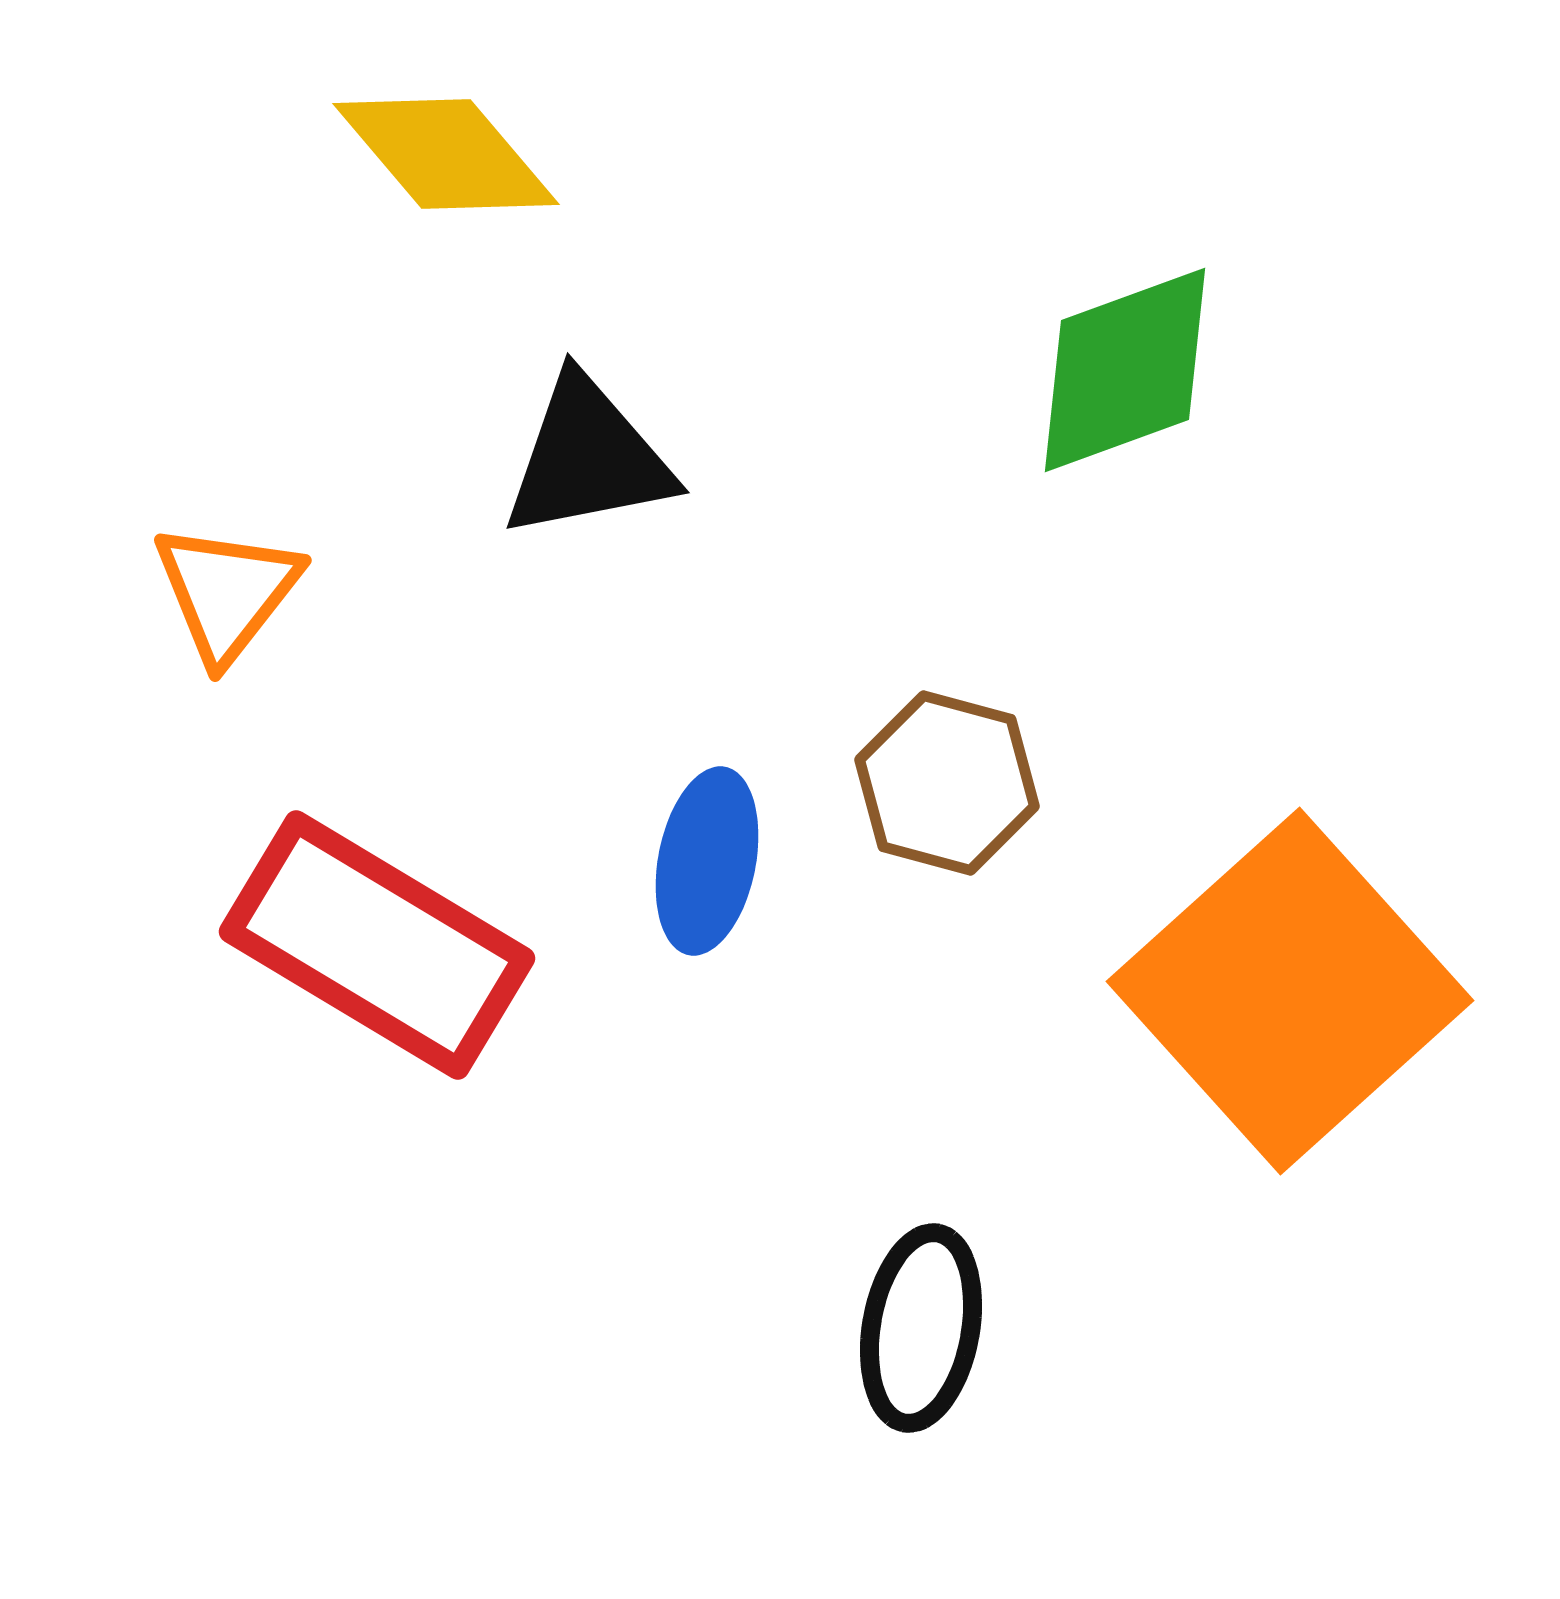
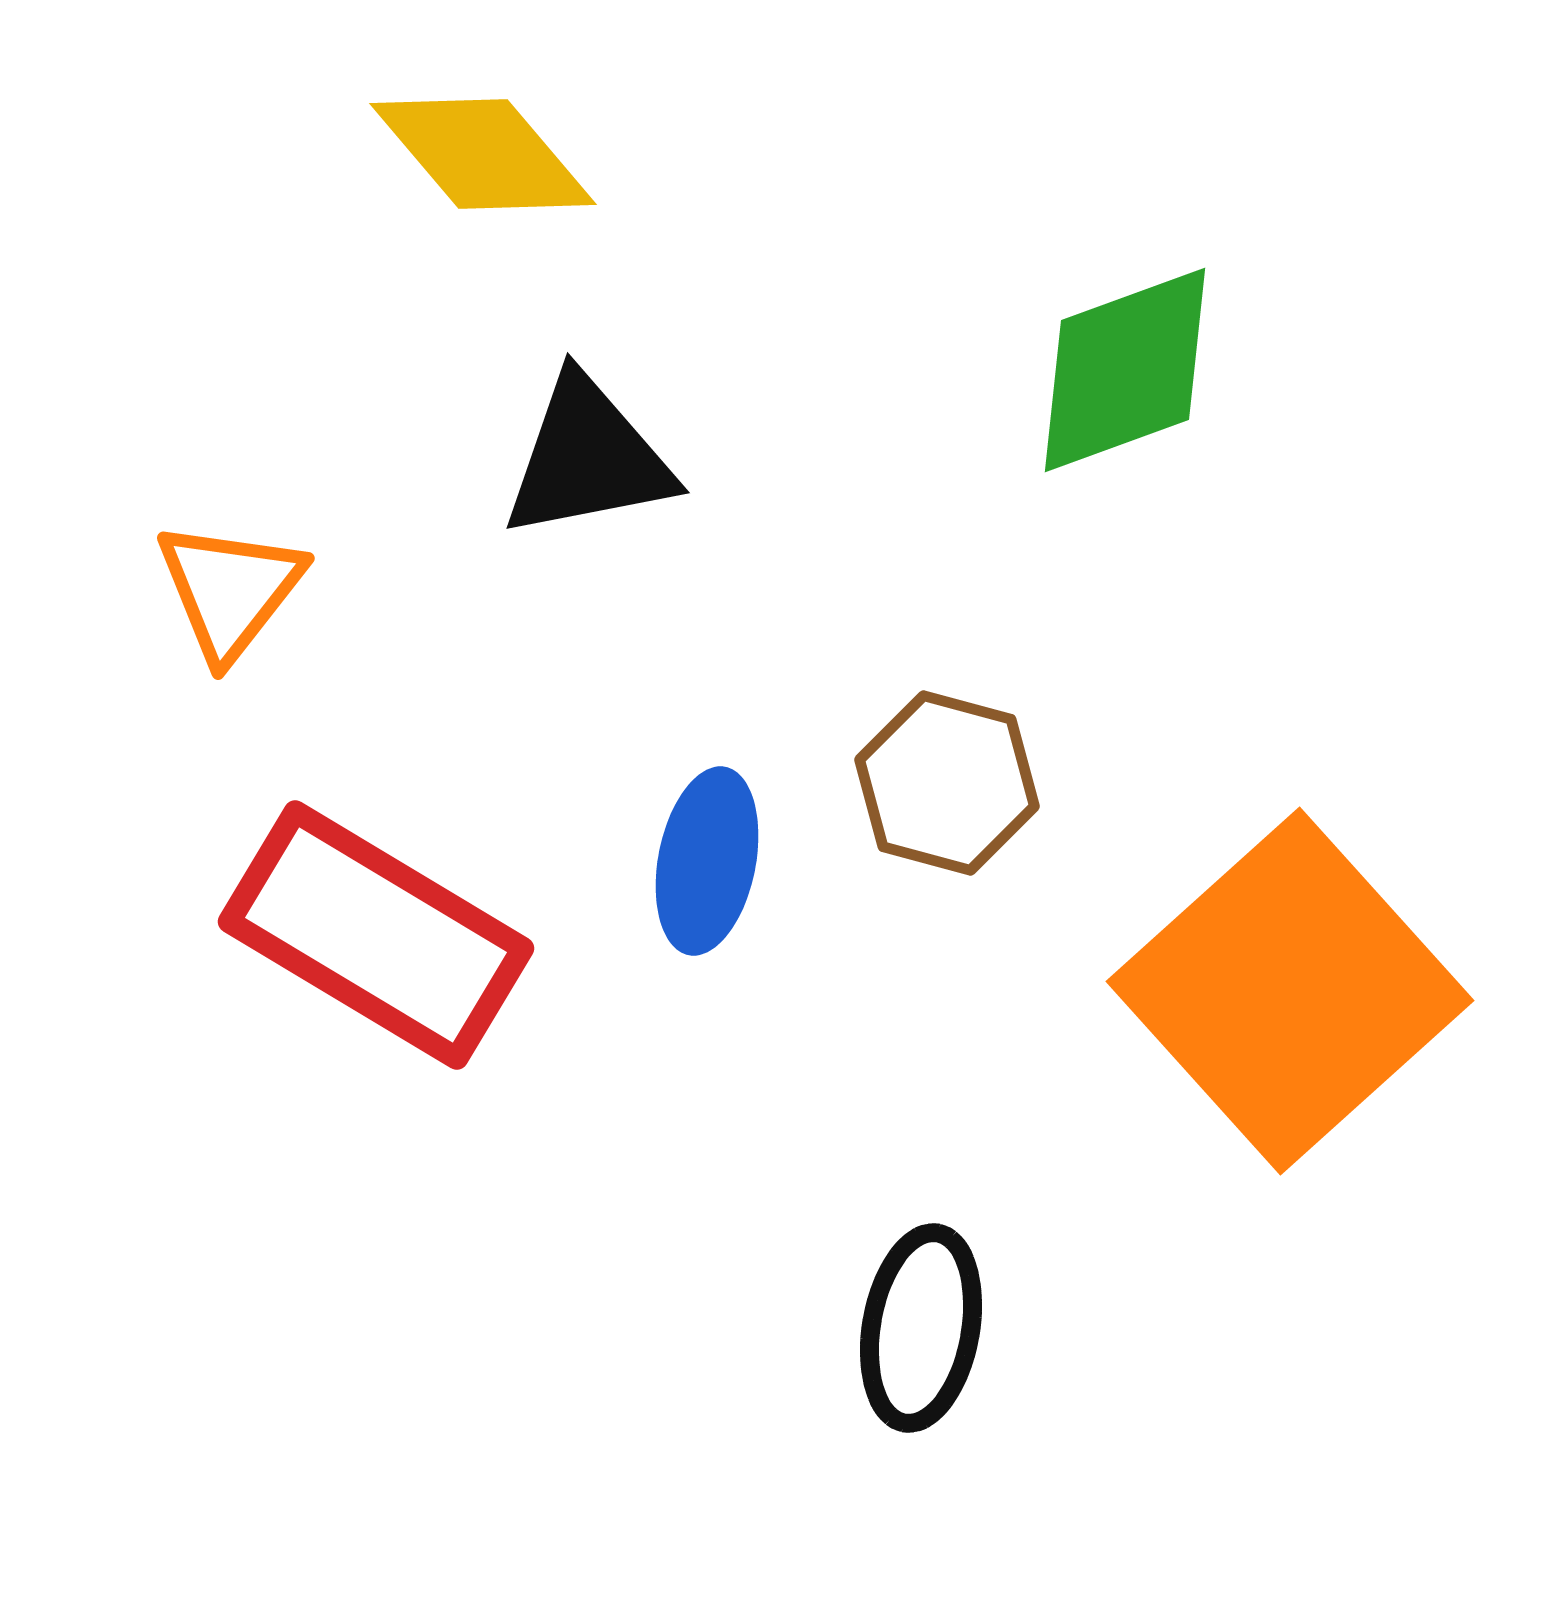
yellow diamond: moved 37 px right
orange triangle: moved 3 px right, 2 px up
red rectangle: moved 1 px left, 10 px up
